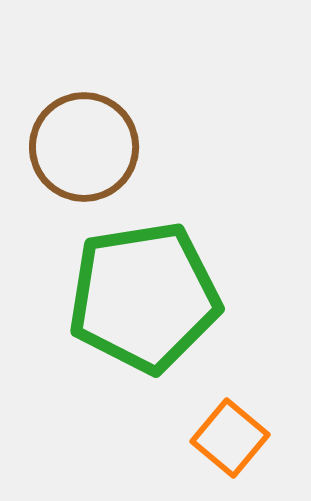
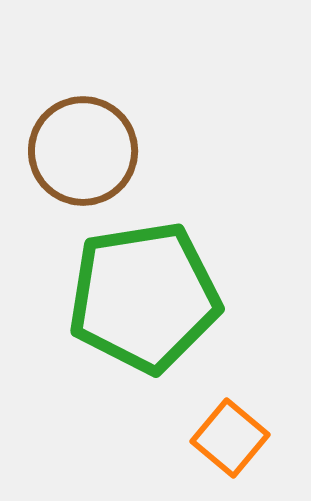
brown circle: moved 1 px left, 4 px down
